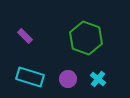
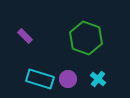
cyan rectangle: moved 10 px right, 2 px down
